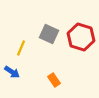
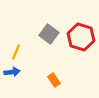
gray square: rotated 12 degrees clockwise
yellow line: moved 5 px left, 4 px down
blue arrow: rotated 42 degrees counterclockwise
